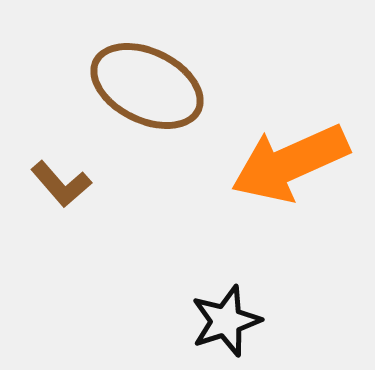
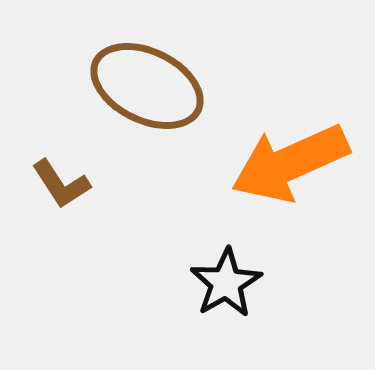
brown L-shape: rotated 8 degrees clockwise
black star: moved 38 px up; rotated 12 degrees counterclockwise
